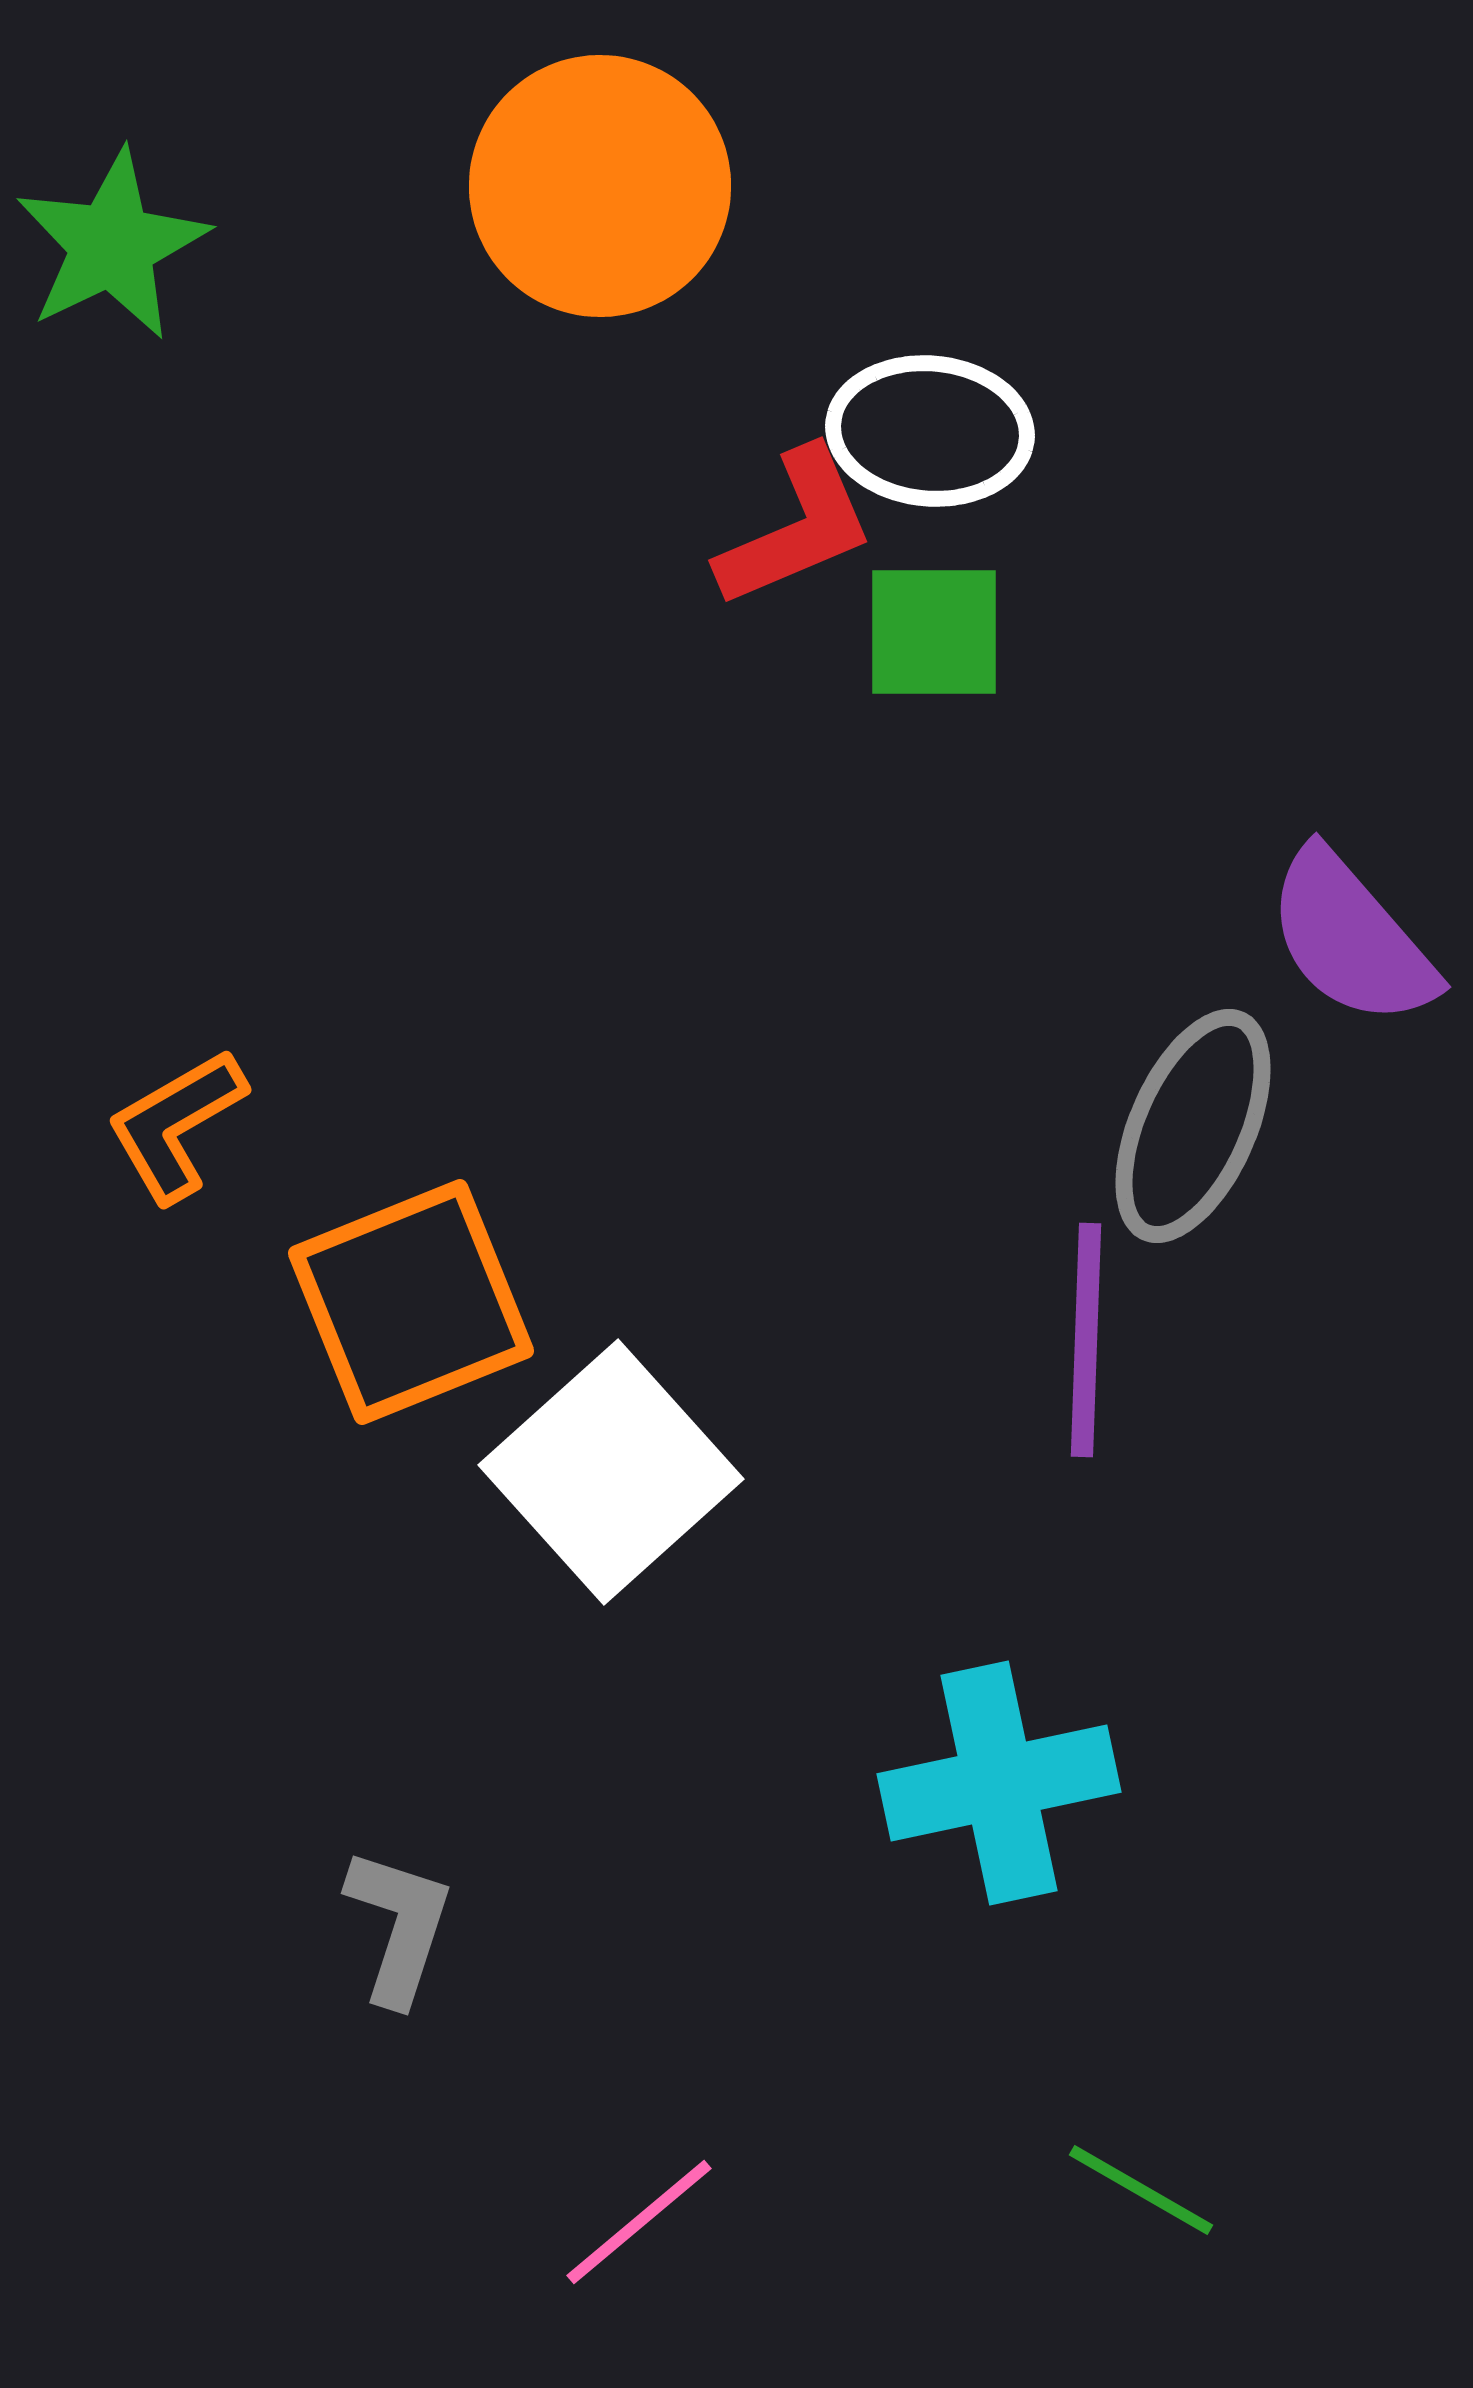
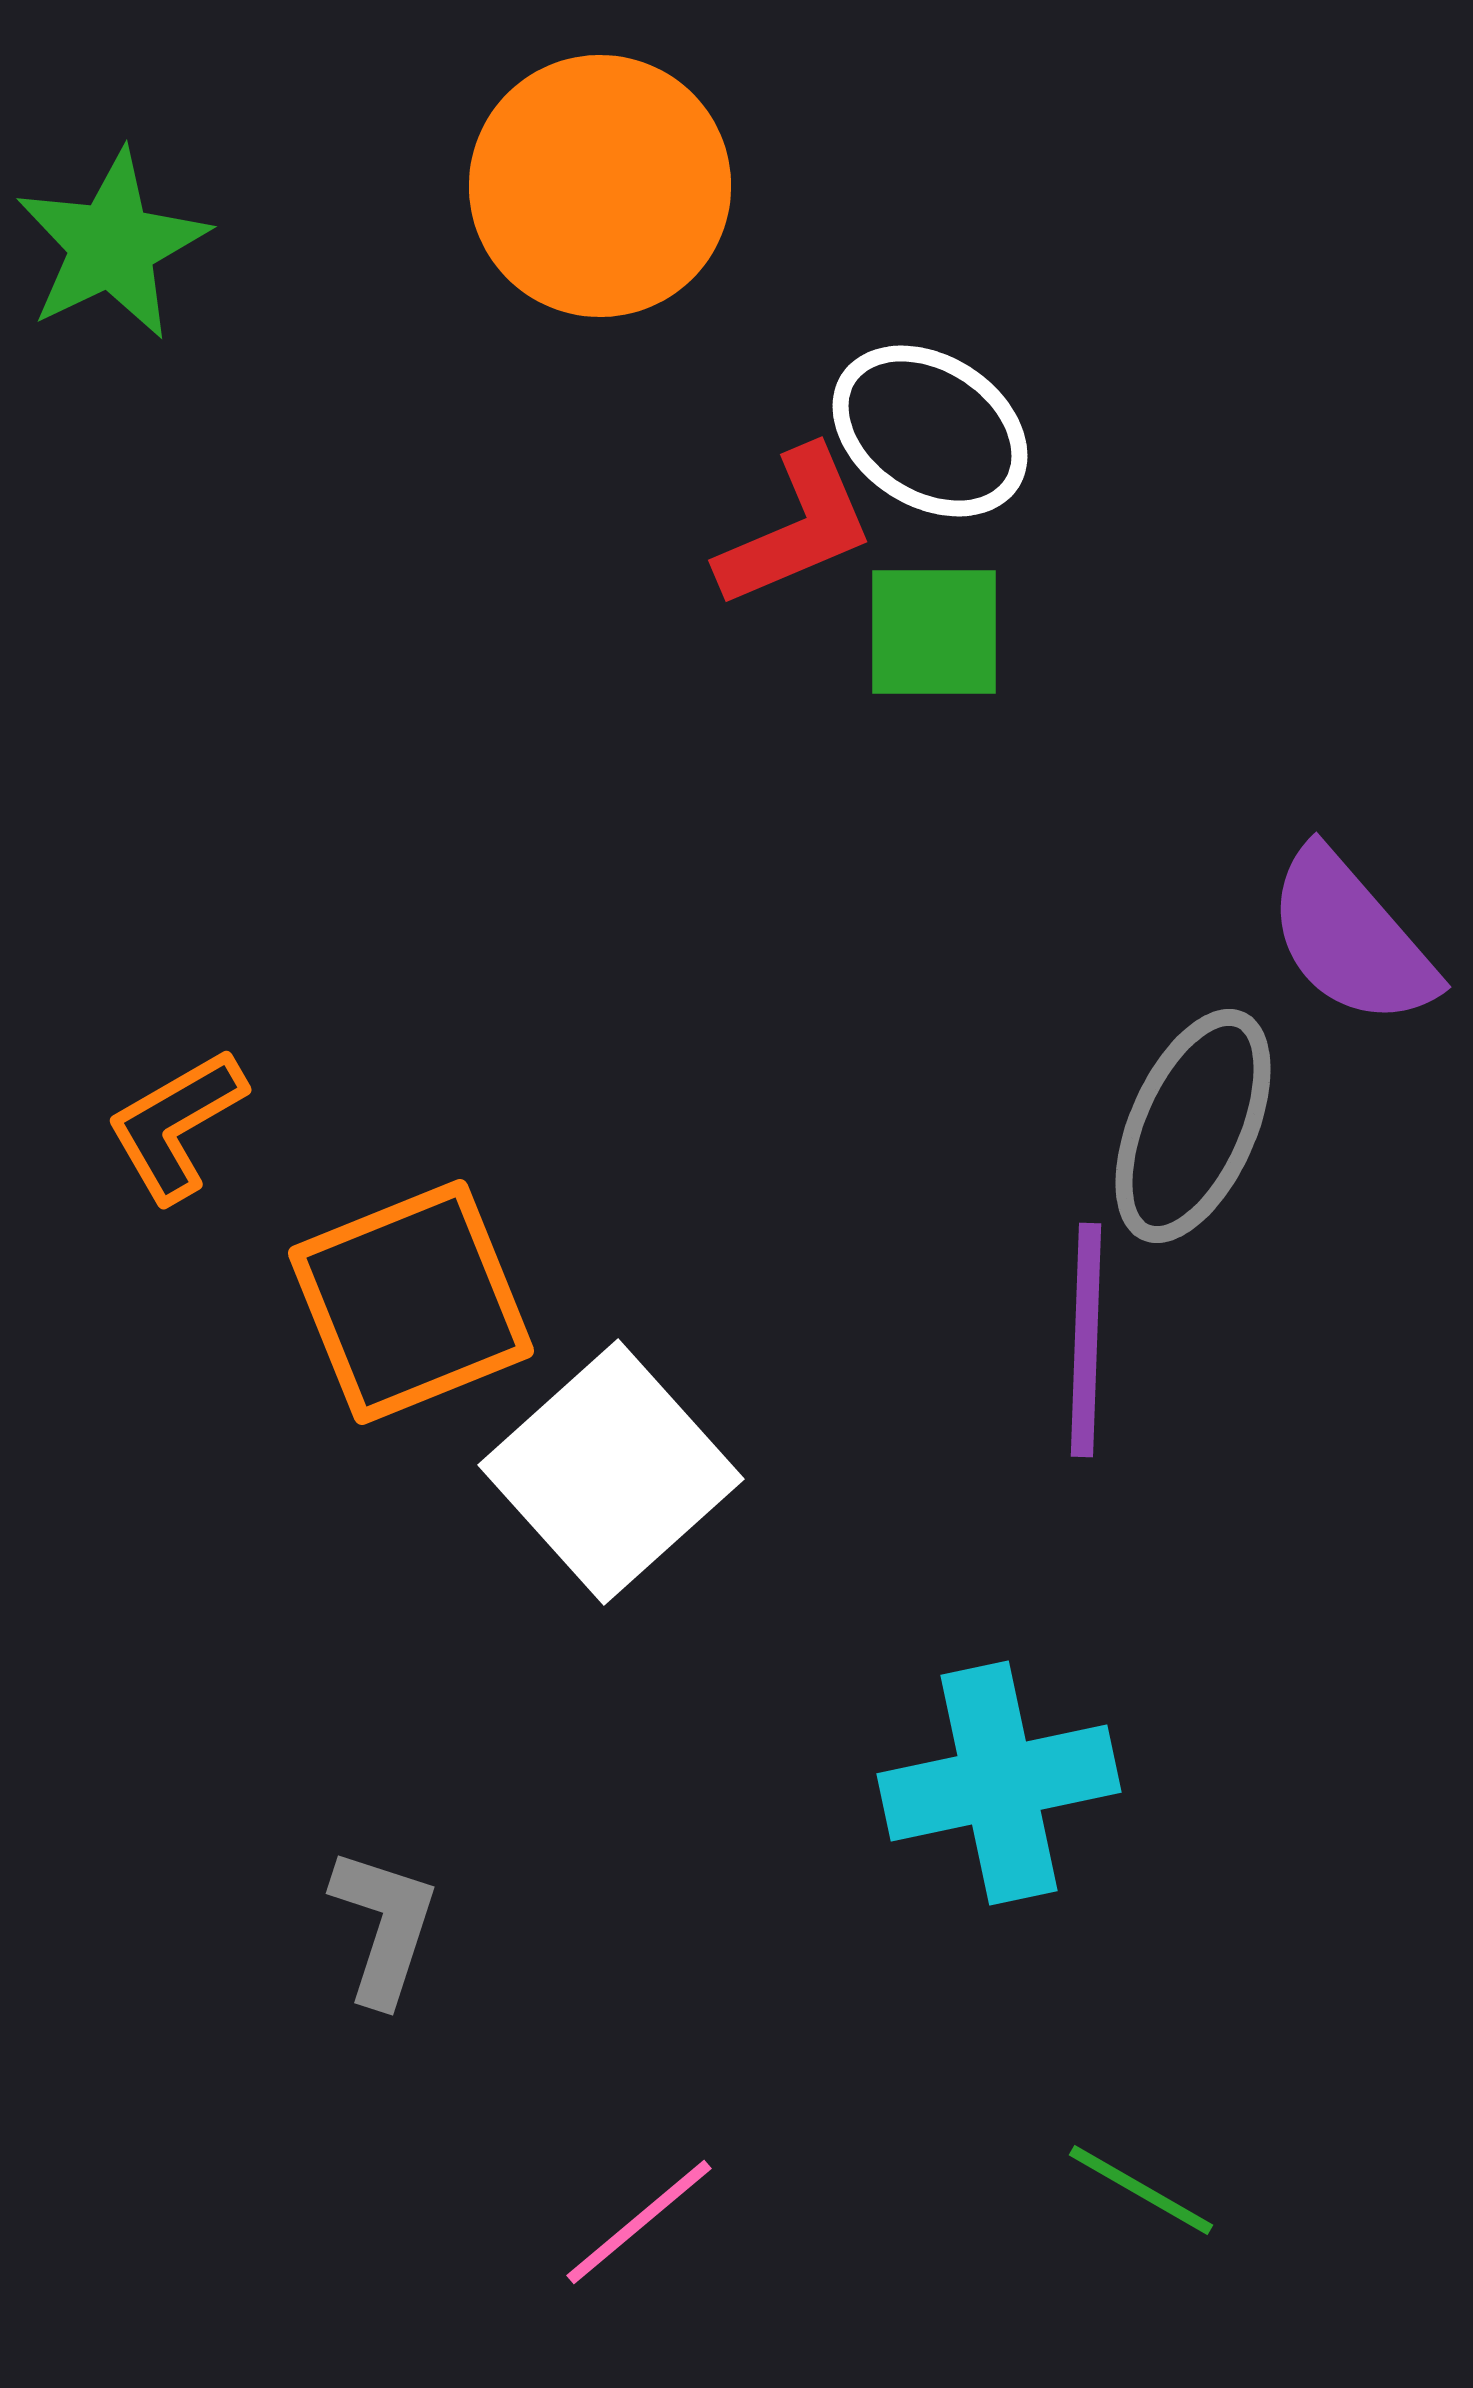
white ellipse: rotated 28 degrees clockwise
gray L-shape: moved 15 px left
